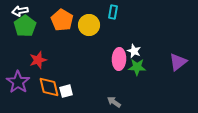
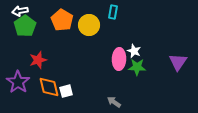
purple triangle: rotated 18 degrees counterclockwise
